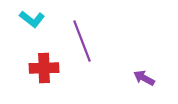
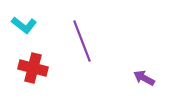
cyan L-shape: moved 8 px left, 6 px down
red cross: moved 11 px left; rotated 16 degrees clockwise
